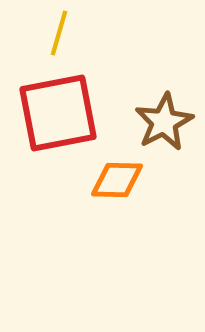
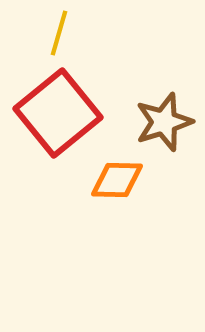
red square: rotated 28 degrees counterclockwise
brown star: rotated 10 degrees clockwise
